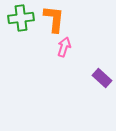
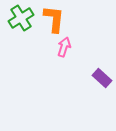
green cross: rotated 25 degrees counterclockwise
